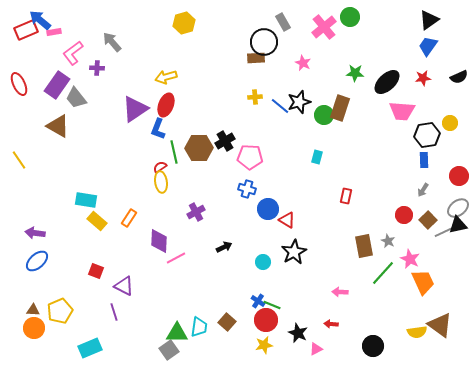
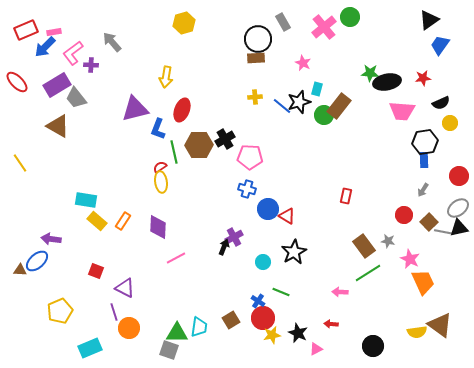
blue arrow at (40, 20): moved 5 px right, 27 px down; rotated 85 degrees counterclockwise
black circle at (264, 42): moved 6 px left, 3 px up
blue trapezoid at (428, 46): moved 12 px right, 1 px up
purple cross at (97, 68): moved 6 px left, 3 px up
green star at (355, 73): moved 15 px right
yellow arrow at (166, 77): rotated 65 degrees counterclockwise
black semicircle at (459, 77): moved 18 px left, 26 px down
black ellipse at (387, 82): rotated 32 degrees clockwise
red ellipse at (19, 84): moved 2 px left, 2 px up; rotated 20 degrees counterclockwise
purple rectangle at (57, 85): rotated 24 degrees clockwise
red ellipse at (166, 105): moved 16 px right, 5 px down
blue line at (280, 106): moved 2 px right
brown rectangle at (340, 108): moved 1 px left, 2 px up; rotated 20 degrees clockwise
purple triangle at (135, 109): rotated 20 degrees clockwise
black hexagon at (427, 135): moved 2 px left, 7 px down
black cross at (225, 141): moved 2 px up
brown hexagon at (199, 148): moved 3 px up
cyan rectangle at (317, 157): moved 68 px up
yellow line at (19, 160): moved 1 px right, 3 px down
purple cross at (196, 212): moved 38 px right, 25 px down
orange rectangle at (129, 218): moved 6 px left, 3 px down
red triangle at (287, 220): moved 4 px up
brown square at (428, 220): moved 1 px right, 2 px down
black triangle at (458, 225): moved 1 px right, 3 px down
gray line at (444, 232): rotated 36 degrees clockwise
purple arrow at (35, 233): moved 16 px right, 6 px down
purple diamond at (159, 241): moved 1 px left, 14 px up
gray star at (388, 241): rotated 16 degrees counterclockwise
brown rectangle at (364, 246): rotated 25 degrees counterclockwise
black arrow at (224, 247): rotated 42 degrees counterclockwise
green line at (383, 273): moved 15 px left; rotated 16 degrees clockwise
purple triangle at (124, 286): moved 1 px right, 2 px down
green line at (272, 305): moved 9 px right, 13 px up
brown triangle at (33, 310): moved 13 px left, 40 px up
red circle at (266, 320): moved 3 px left, 2 px up
brown square at (227, 322): moved 4 px right, 2 px up; rotated 18 degrees clockwise
orange circle at (34, 328): moved 95 px right
yellow star at (264, 345): moved 8 px right, 10 px up
gray square at (169, 350): rotated 36 degrees counterclockwise
